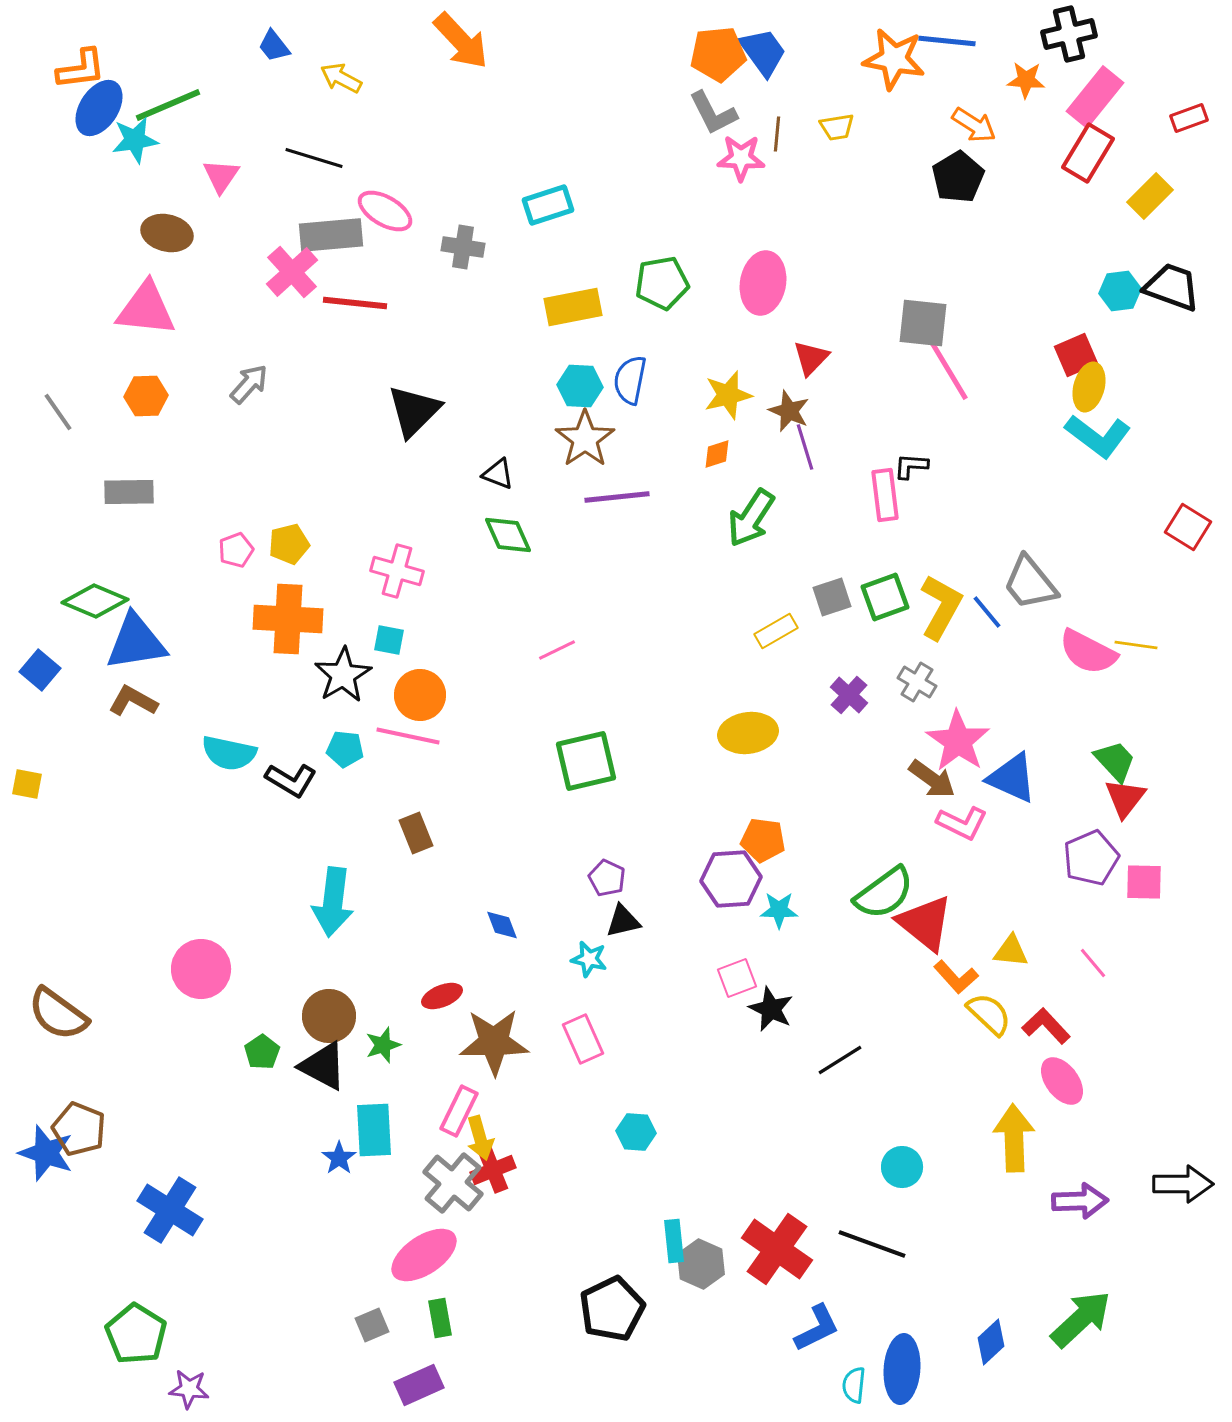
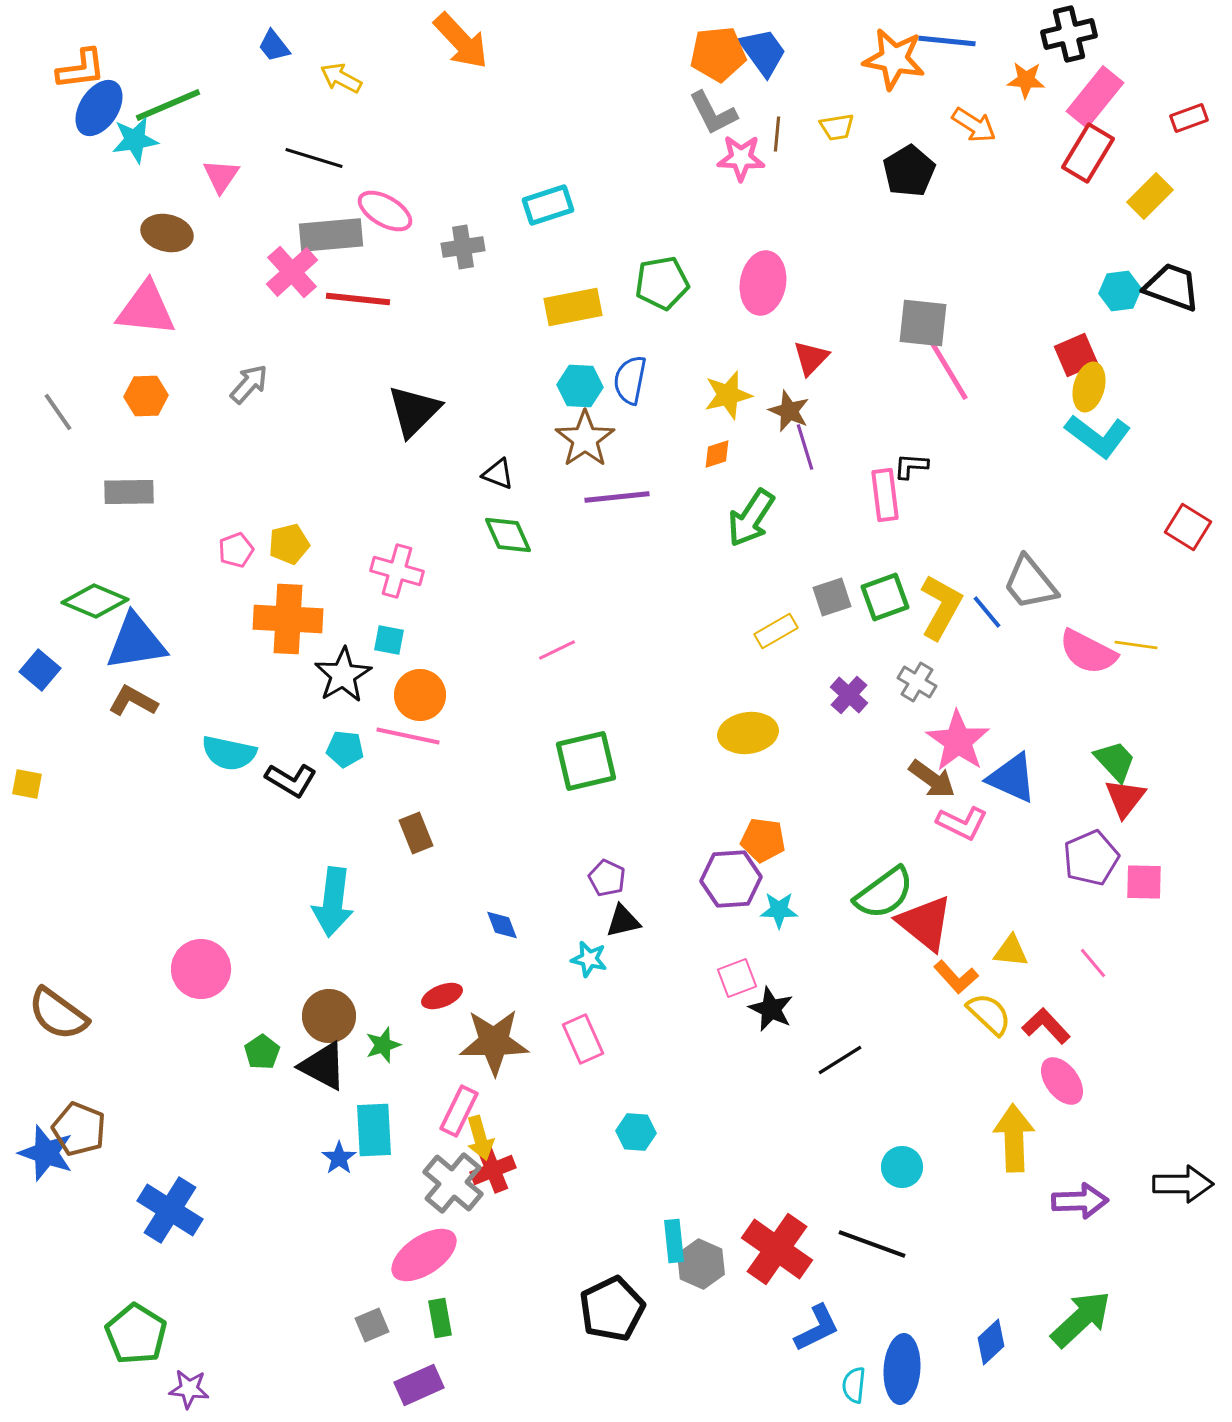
black pentagon at (958, 177): moved 49 px left, 6 px up
gray cross at (463, 247): rotated 18 degrees counterclockwise
red line at (355, 303): moved 3 px right, 4 px up
